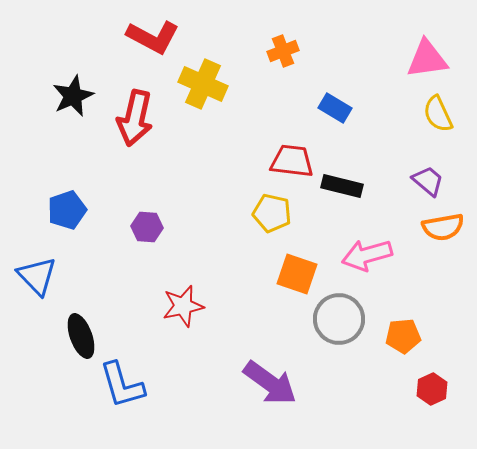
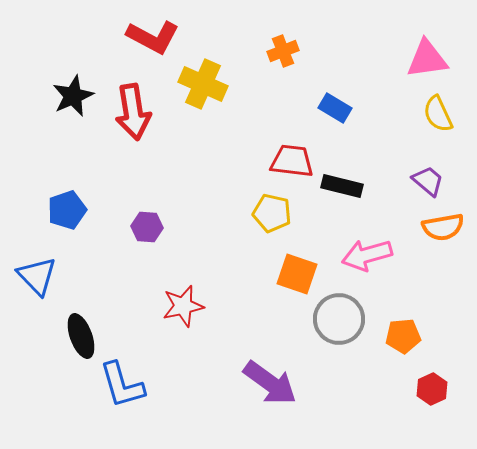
red arrow: moved 2 px left, 6 px up; rotated 22 degrees counterclockwise
